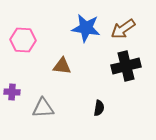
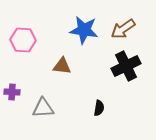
blue star: moved 2 px left, 2 px down
black cross: rotated 12 degrees counterclockwise
